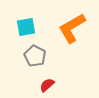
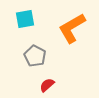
cyan square: moved 1 px left, 8 px up
